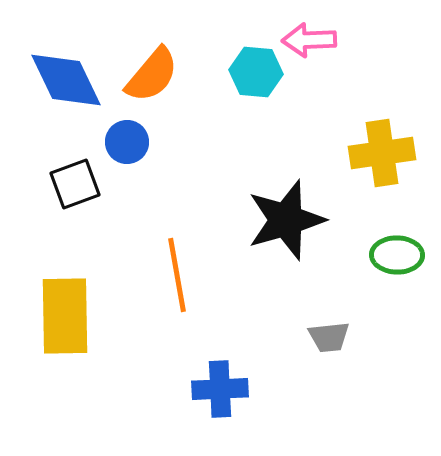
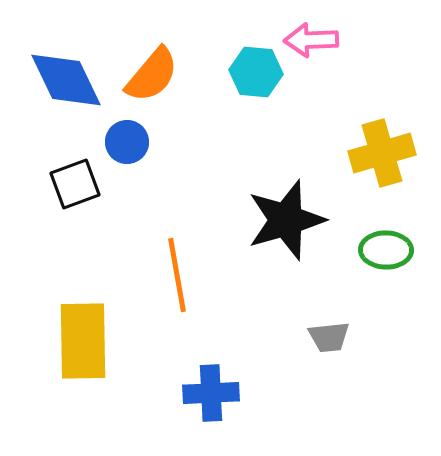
pink arrow: moved 2 px right
yellow cross: rotated 8 degrees counterclockwise
green ellipse: moved 11 px left, 5 px up
yellow rectangle: moved 18 px right, 25 px down
blue cross: moved 9 px left, 4 px down
